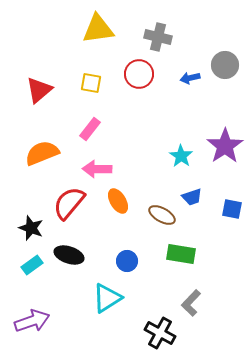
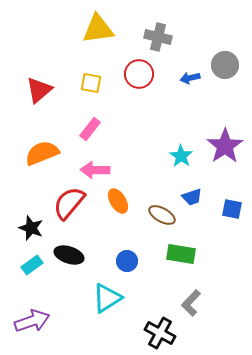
pink arrow: moved 2 px left, 1 px down
